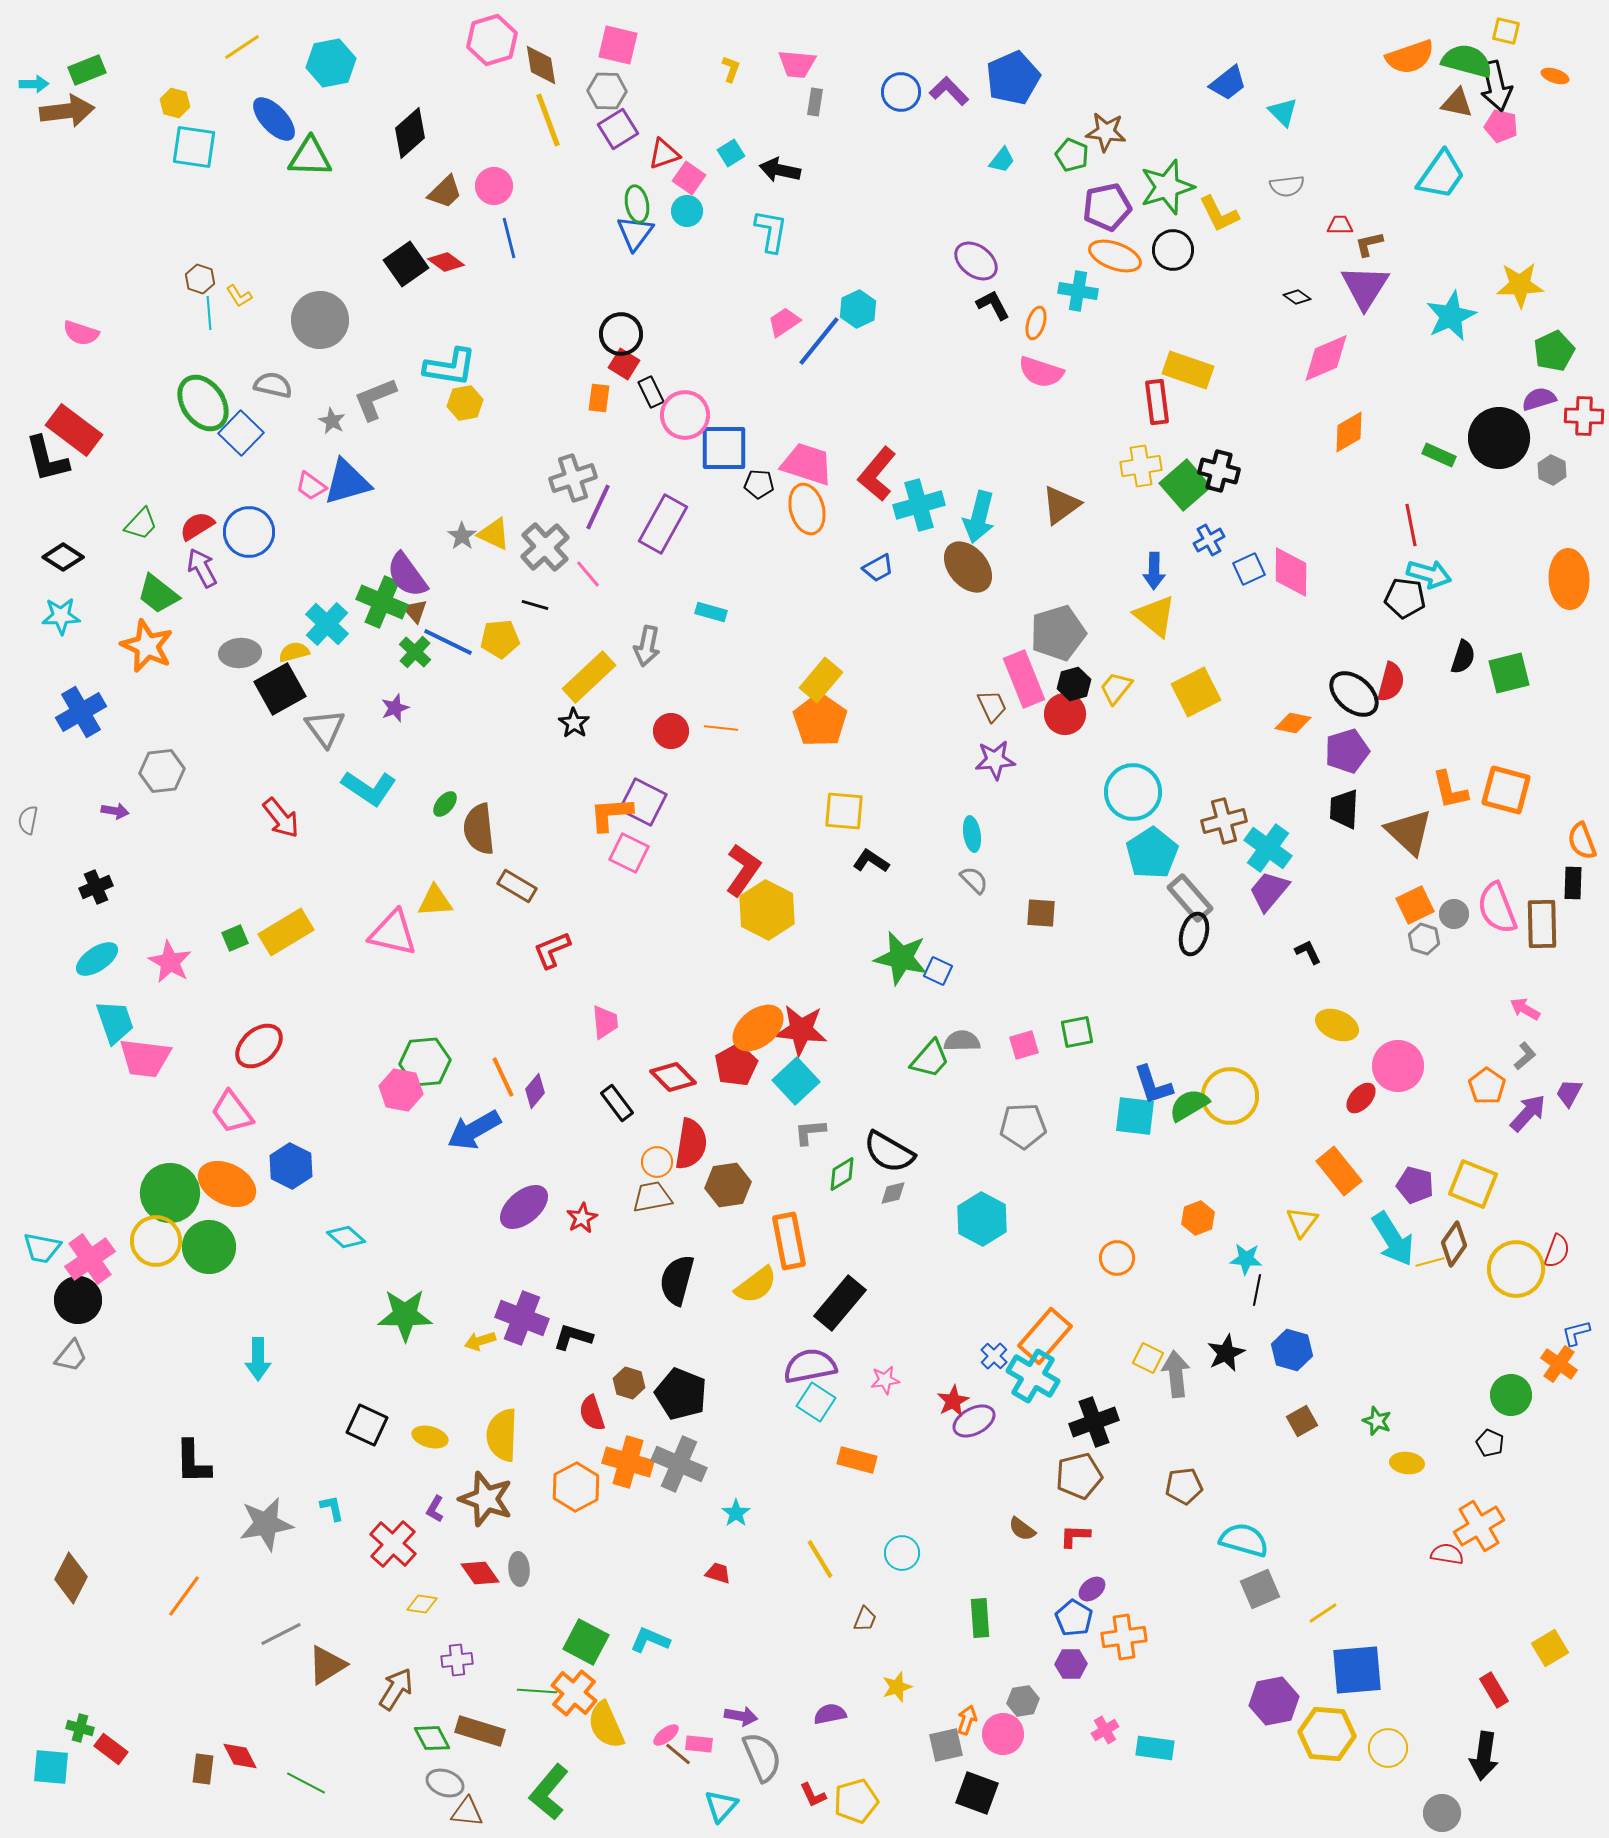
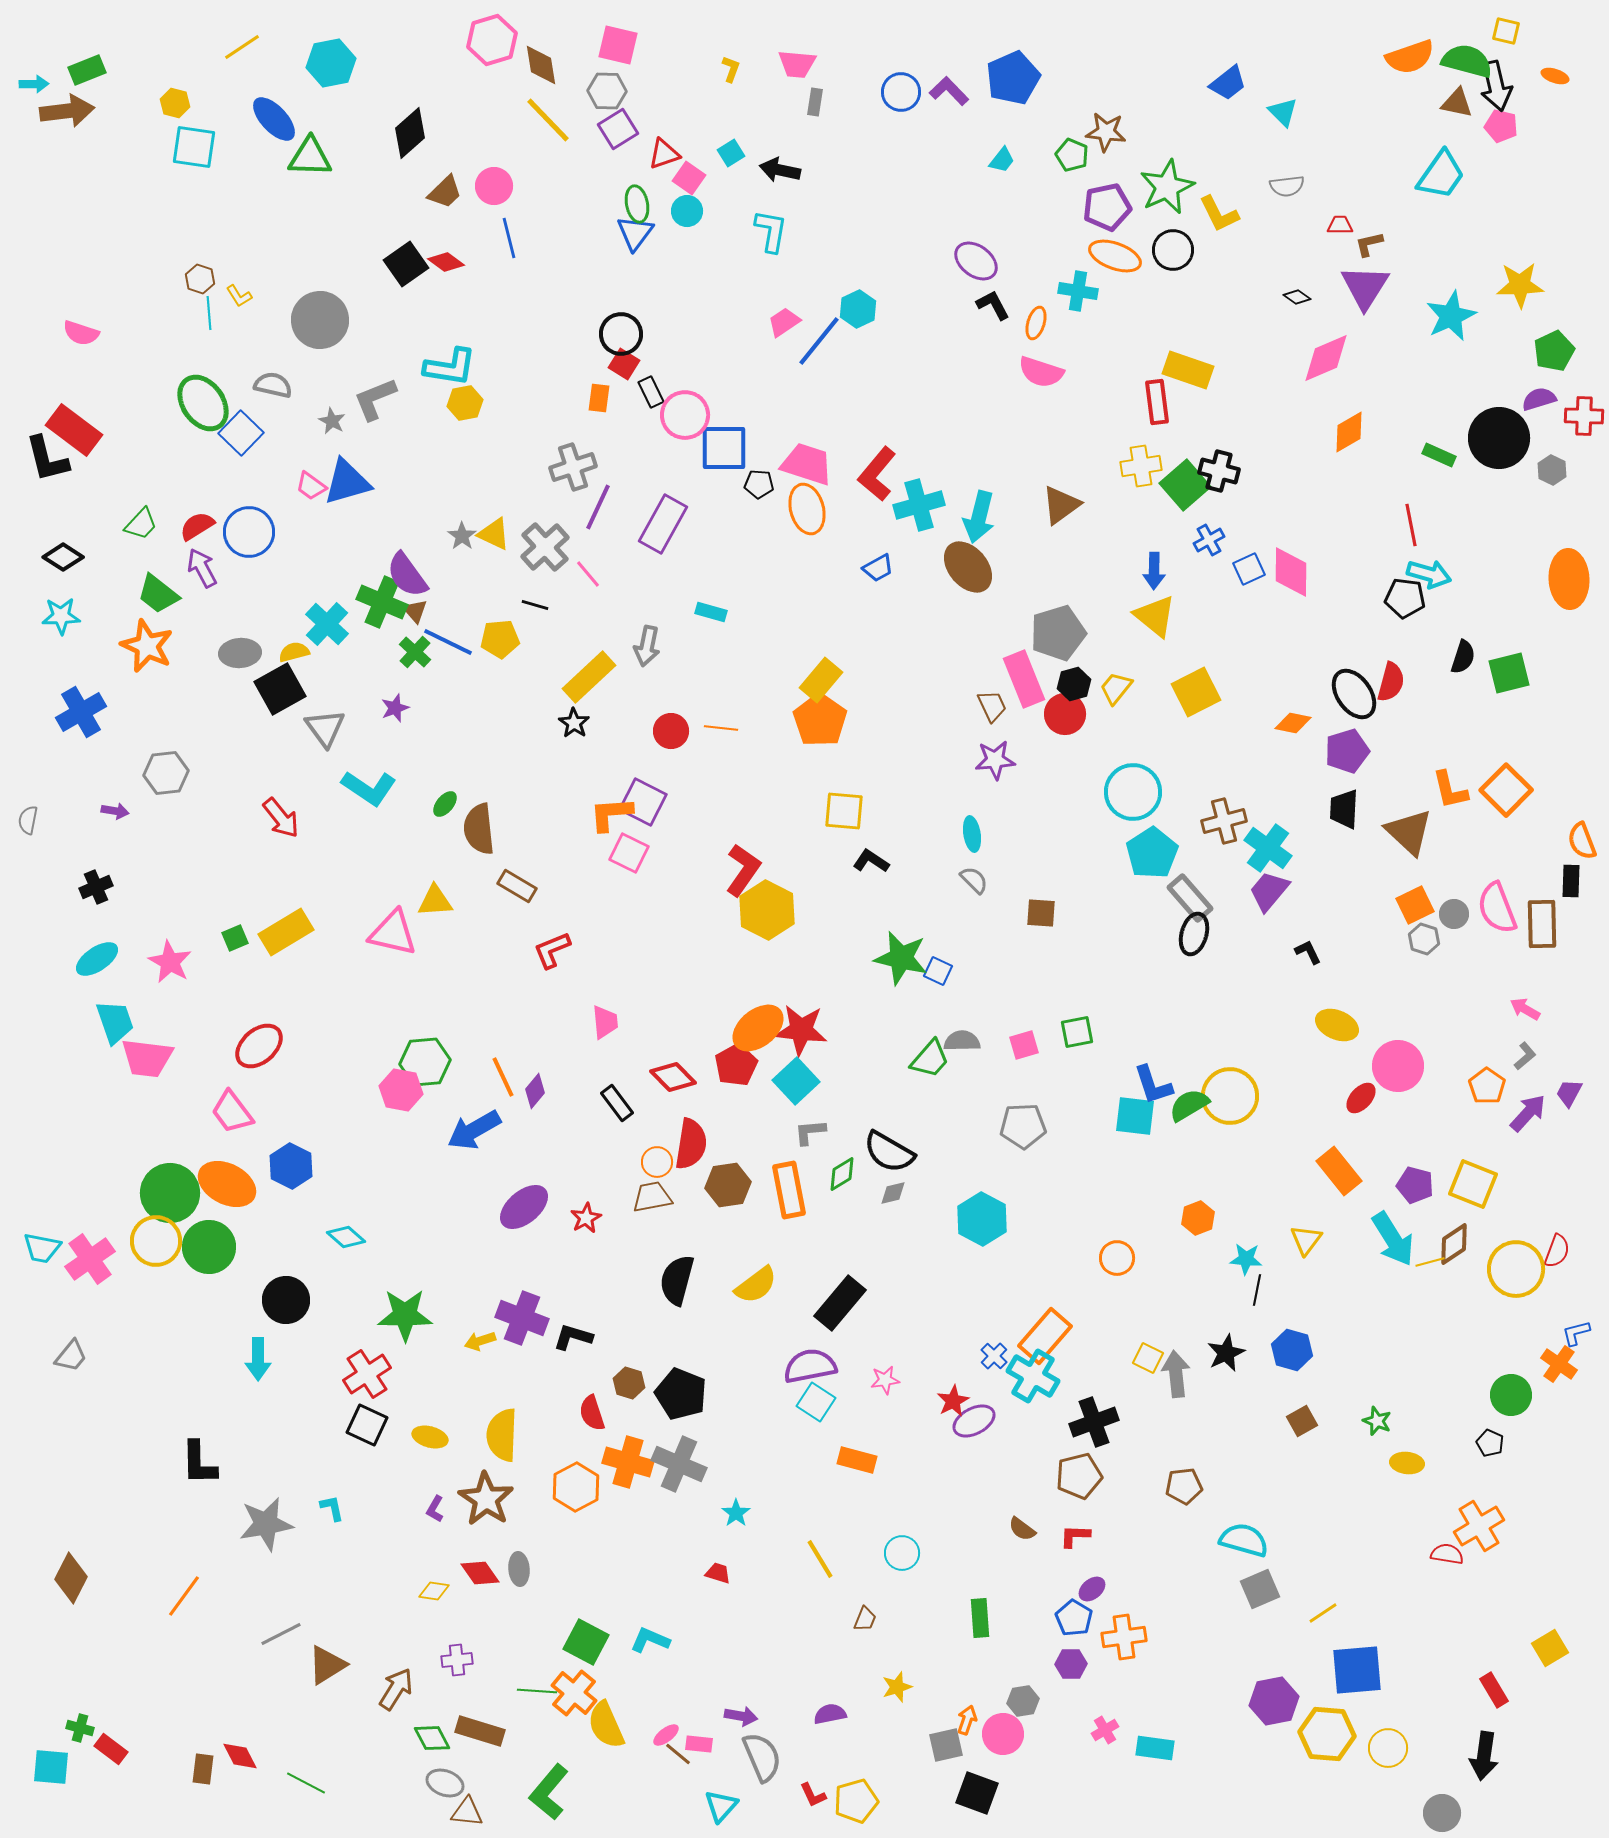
yellow line at (548, 120): rotated 24 degrees counterclockwise
green star at (1167, 187): rotated 8 degrees counterclockwise
gray cross at (573, 478): moved 11 px up
black ellipse at (1354, 694): rotated 15 degrees clockwise
gray hexagon at (162, 771): moved 4 px right, 2 px down
orange square at (1506, 790): rotated 30 degrees clockwise
black rectangle at (1573, 883): moved 2 px left, 2 px up
pink trapezoid at (145, 1058): moved 2 px right
red star at (582, 1218): moved 4 px right
yellow triangle at (1302, 1222): moved 4 px right, 18 px down
orange rectangle at (789, 1241): moved 51 px up
brown diamond at (1454, 1244): rotated 21 degrees clockwise
black circle at (78, 1300): moved 208 px right
black L-shape at (193, 1462): moved 6 px right, 1 px down
brown star at (486, 1499): rotated 14 degrees clockwise
red cross at (393, 1544): moved 26 px left, 170 px up; rotated 15 degrees clockwise
yellow diamond at (422, 1604): moved 12 px right, 13 px up
